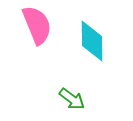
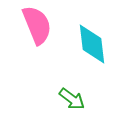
cyan diamond: moved 3 px down; rotated 6 degrees counterclockwise
